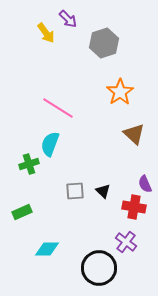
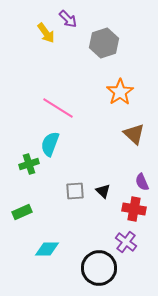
purple semicircle: moved 3 px left, 2 px up
red cross: moved 2 px down
